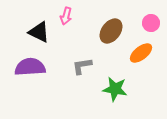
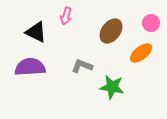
black triangle: moved 3 px left
gray L-shape: rotated 30 degrees clockwise
green star: moved 3 px left, 2 px up
